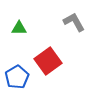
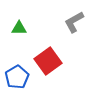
gray L-shape: rotated 90 degrees counterclockwise
